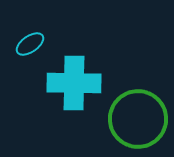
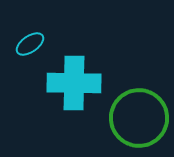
green circle: moved 1 px right, 1 px up
